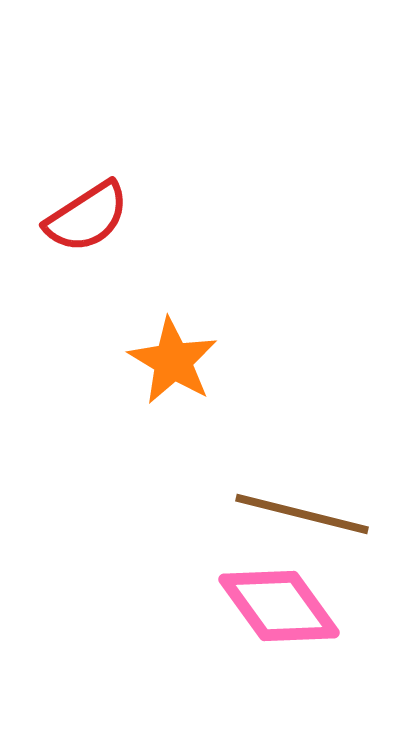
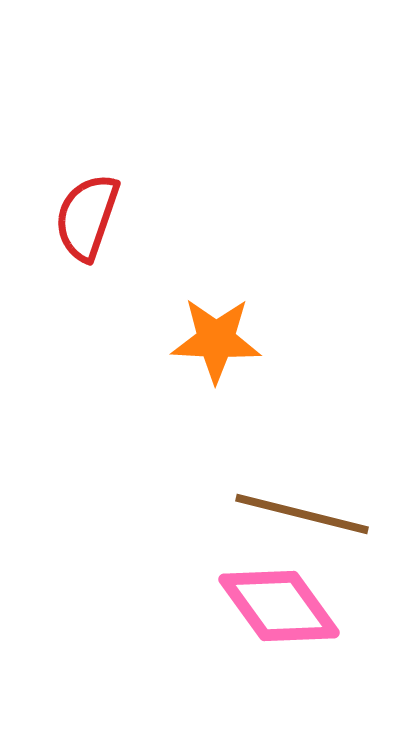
red semicircle: rotated 142 degrees clockwise
orange star: moved 43 px right, 21 px up; rotated 28 degrees counterclockwise
